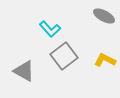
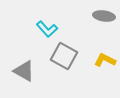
gray ellipse: rotated 20 degrees counterclockwise
cyan L-shape: moved 3 px left
gray square: rotated 24 degrees counterclockwise
